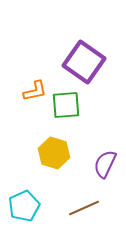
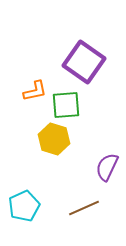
yellow hexagon: moved 14 px up
purple semicircle: moved 2 px right, 3 px down
